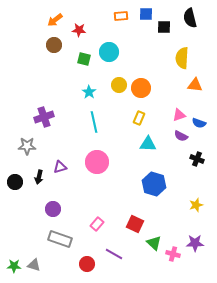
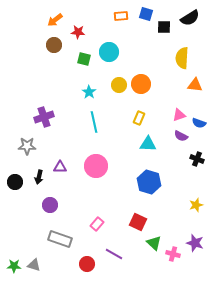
blue square: rotated 16 degrees clockwise
black semicircle: rotated 108 degrees counterclockwise
red star: moved 1 px left, 2 px down
orange circle: moved 4 px up
pink circle: moved 1 px left, 4 px down
purple triangle: rotated 16 degrees clockwise
blue hexagon: moved 5 px left, 2 px up
purple circle: moved 3 px left, 4 px up
red square: moved 3 px right, 2 px up
purple star: rotated 18 degrees clockwise
